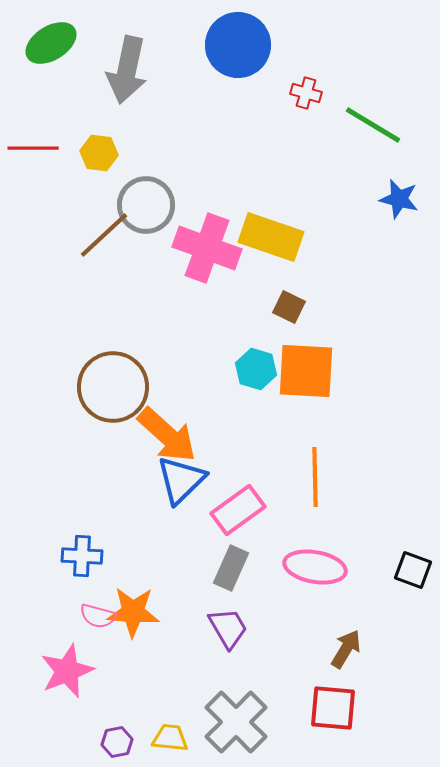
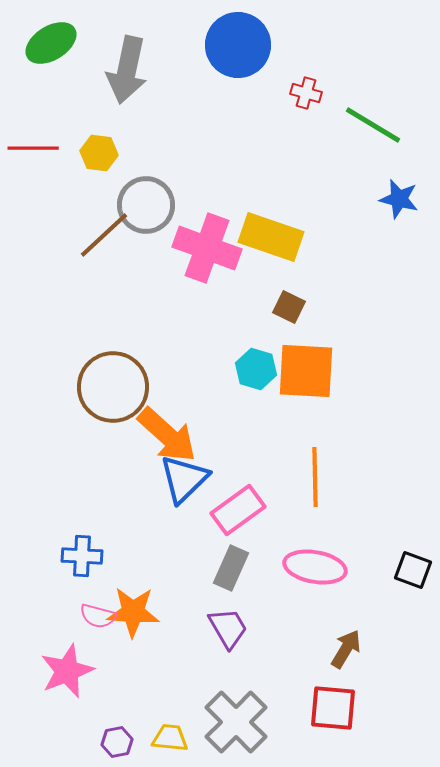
blue triangle: moved 3 px right, 1 px up
